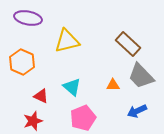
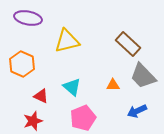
orange hexagon: moved 2 px down
gray trapezoid: moved 2 px right
